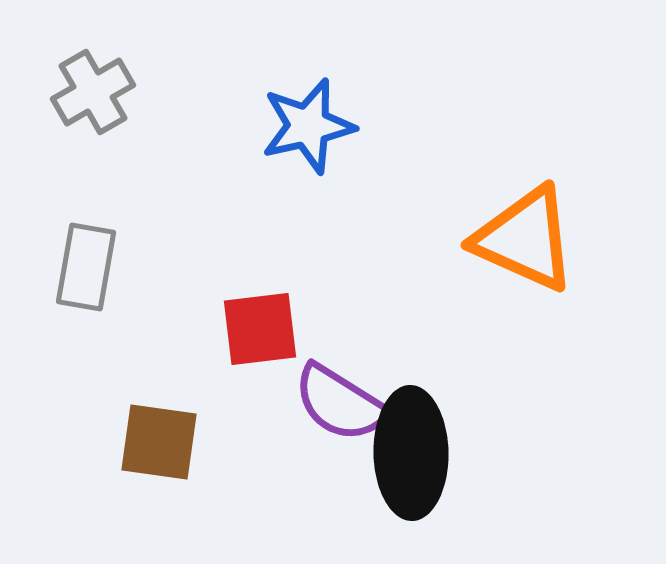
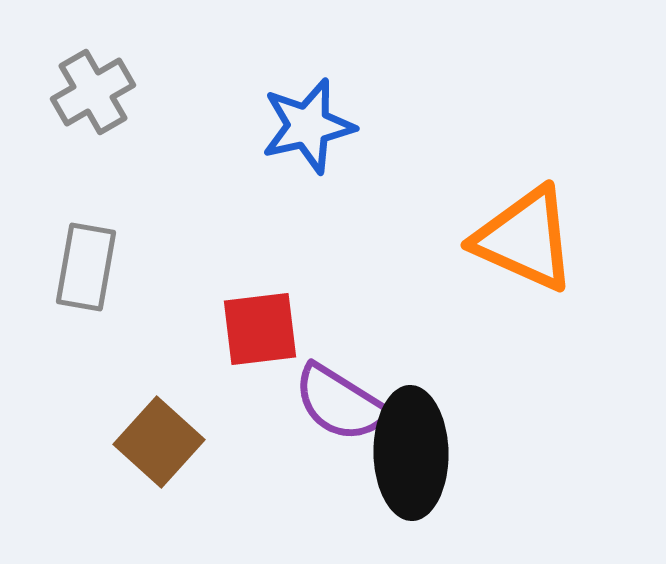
brown square: rotated 34 degrees clockwise
